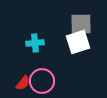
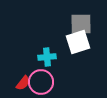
cyan cross: moved 12 px right, 14 px down
pink circle: moved 1 px left, 1 px down
